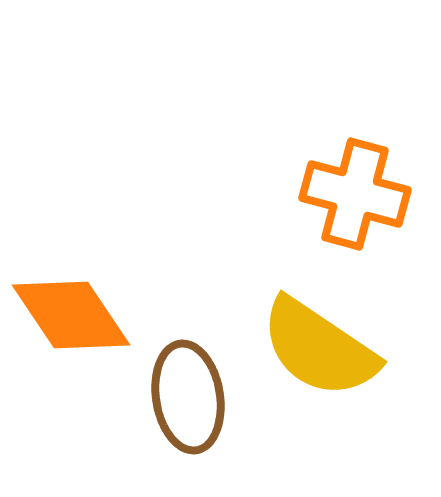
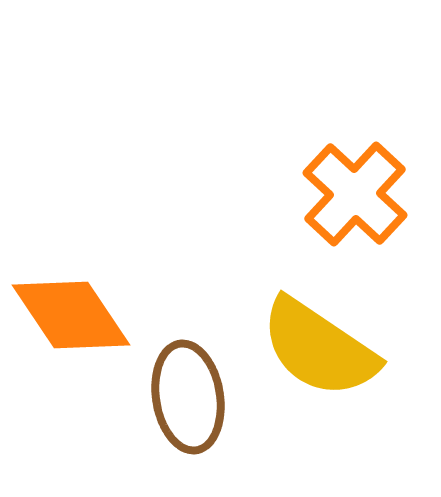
orange cross: rotated 28 degrees clockwise
